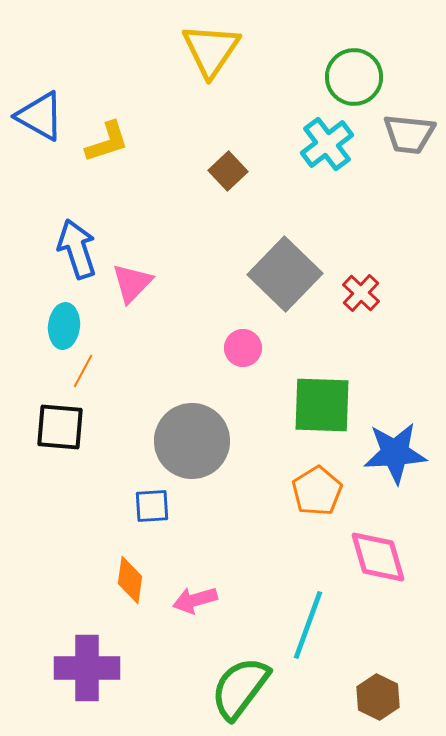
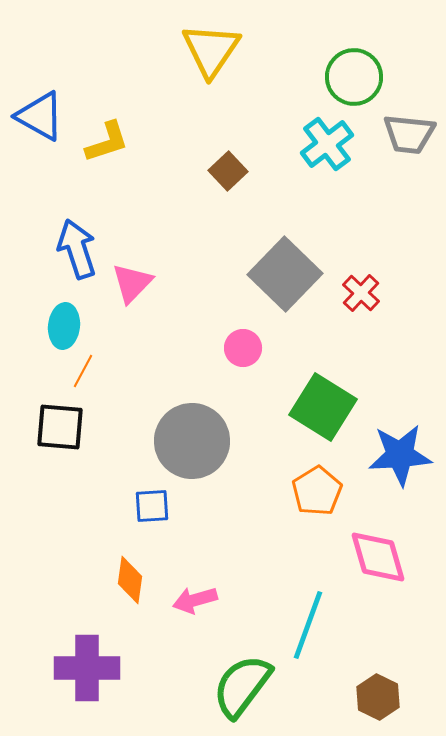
green square: moved 1 px right, 2 px down; rotated 30 degrees clockwise
blue star: moved 5 px right, 2 px down
green semicircle: moved 2 px right, 2 px up
